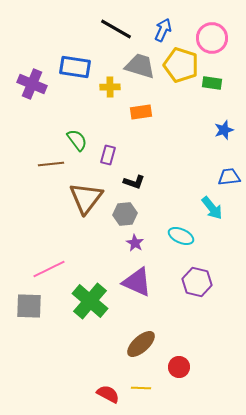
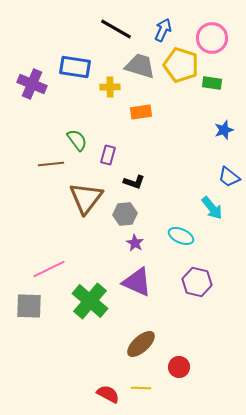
blue trapezoid: rotated 135 degrees counterclockwise
